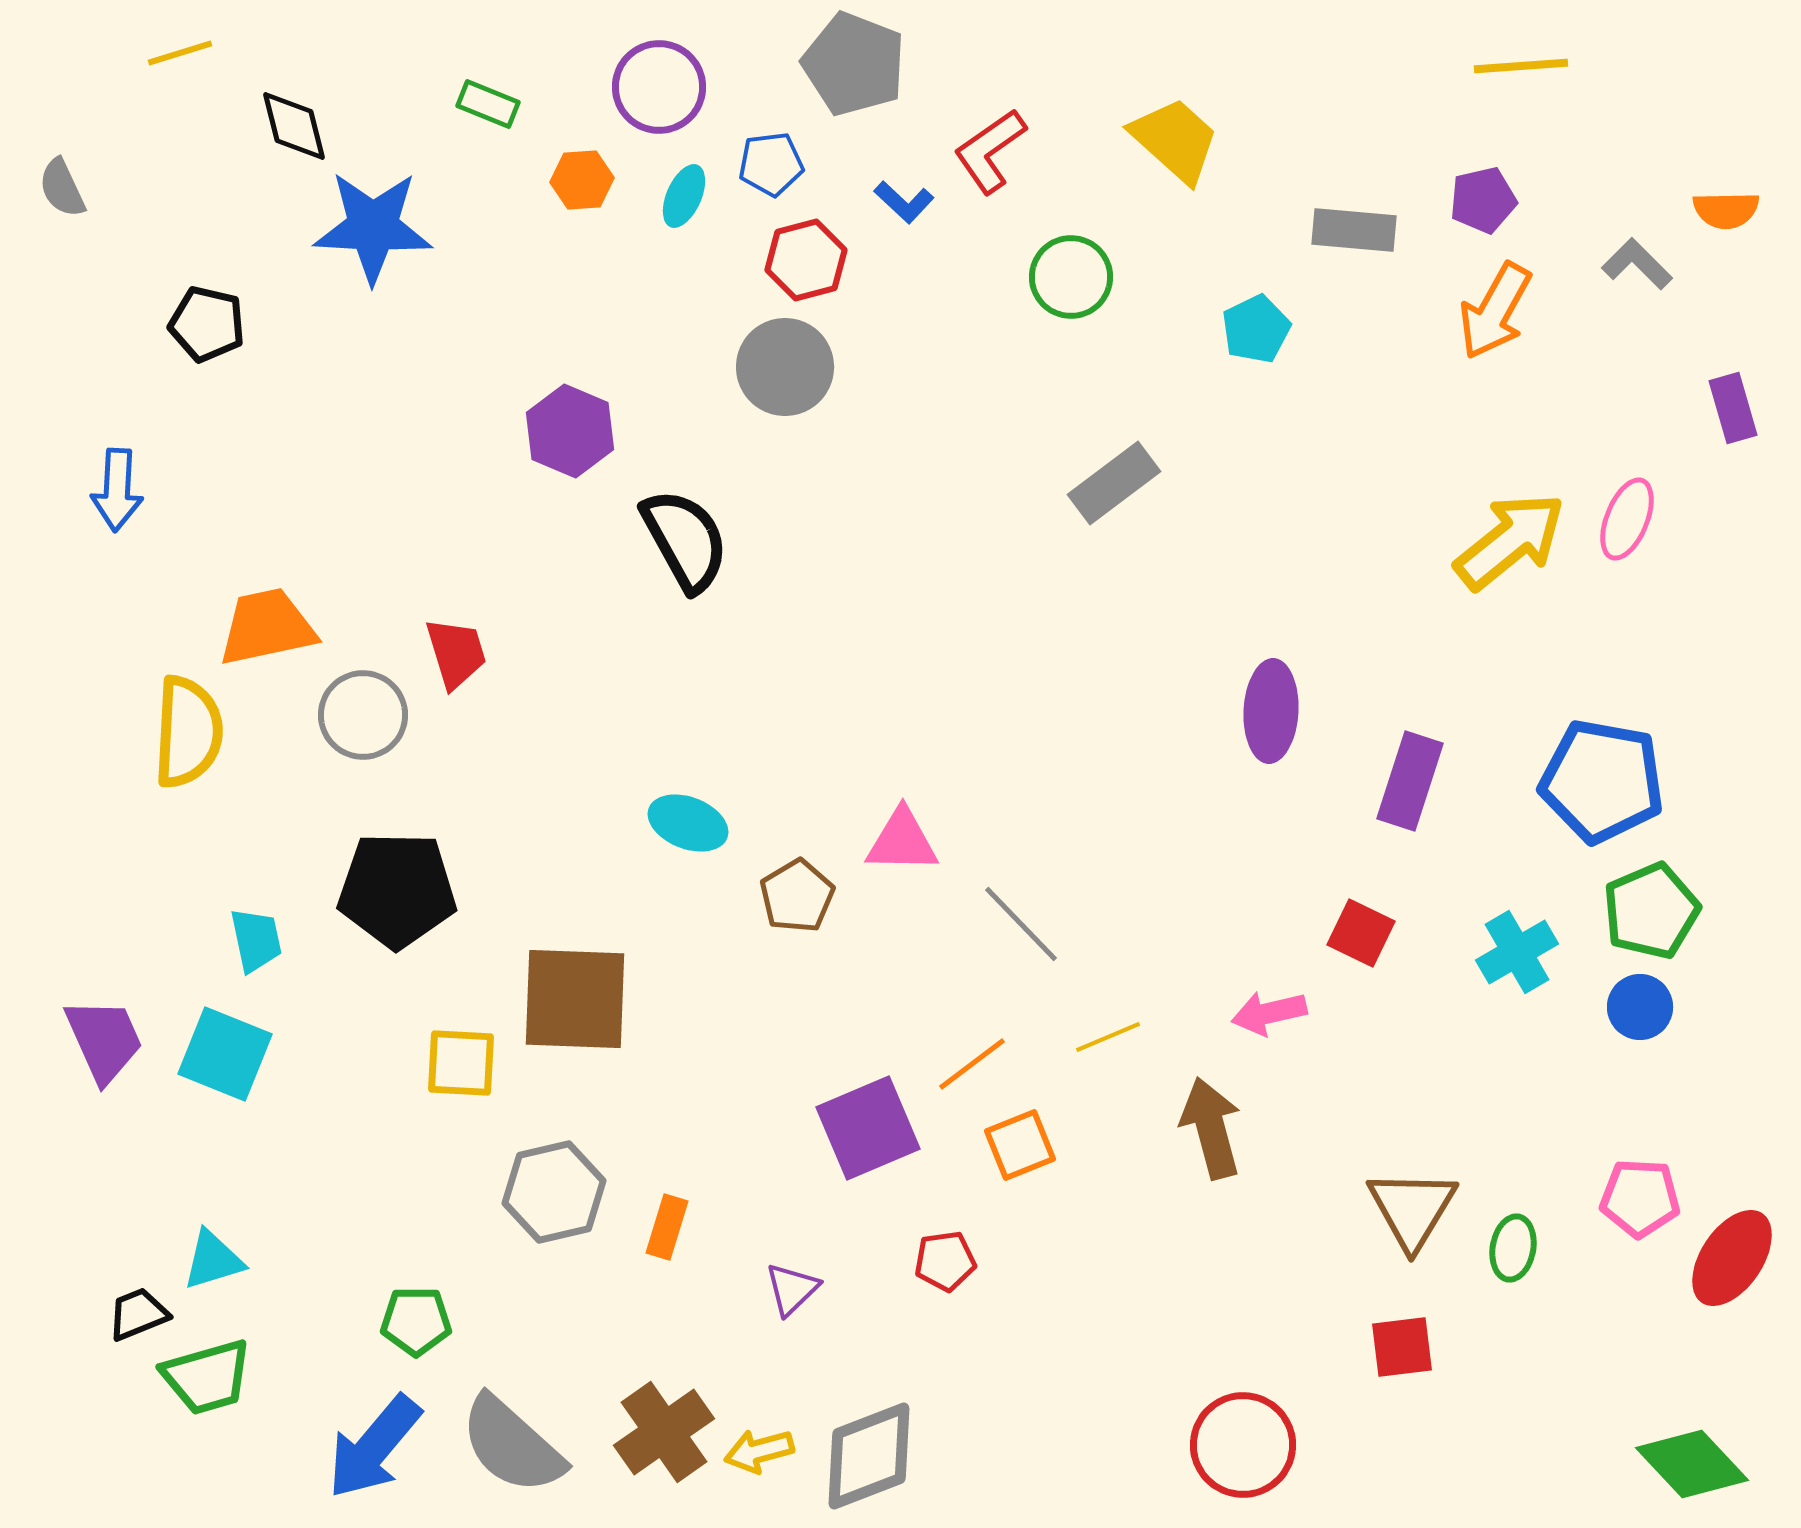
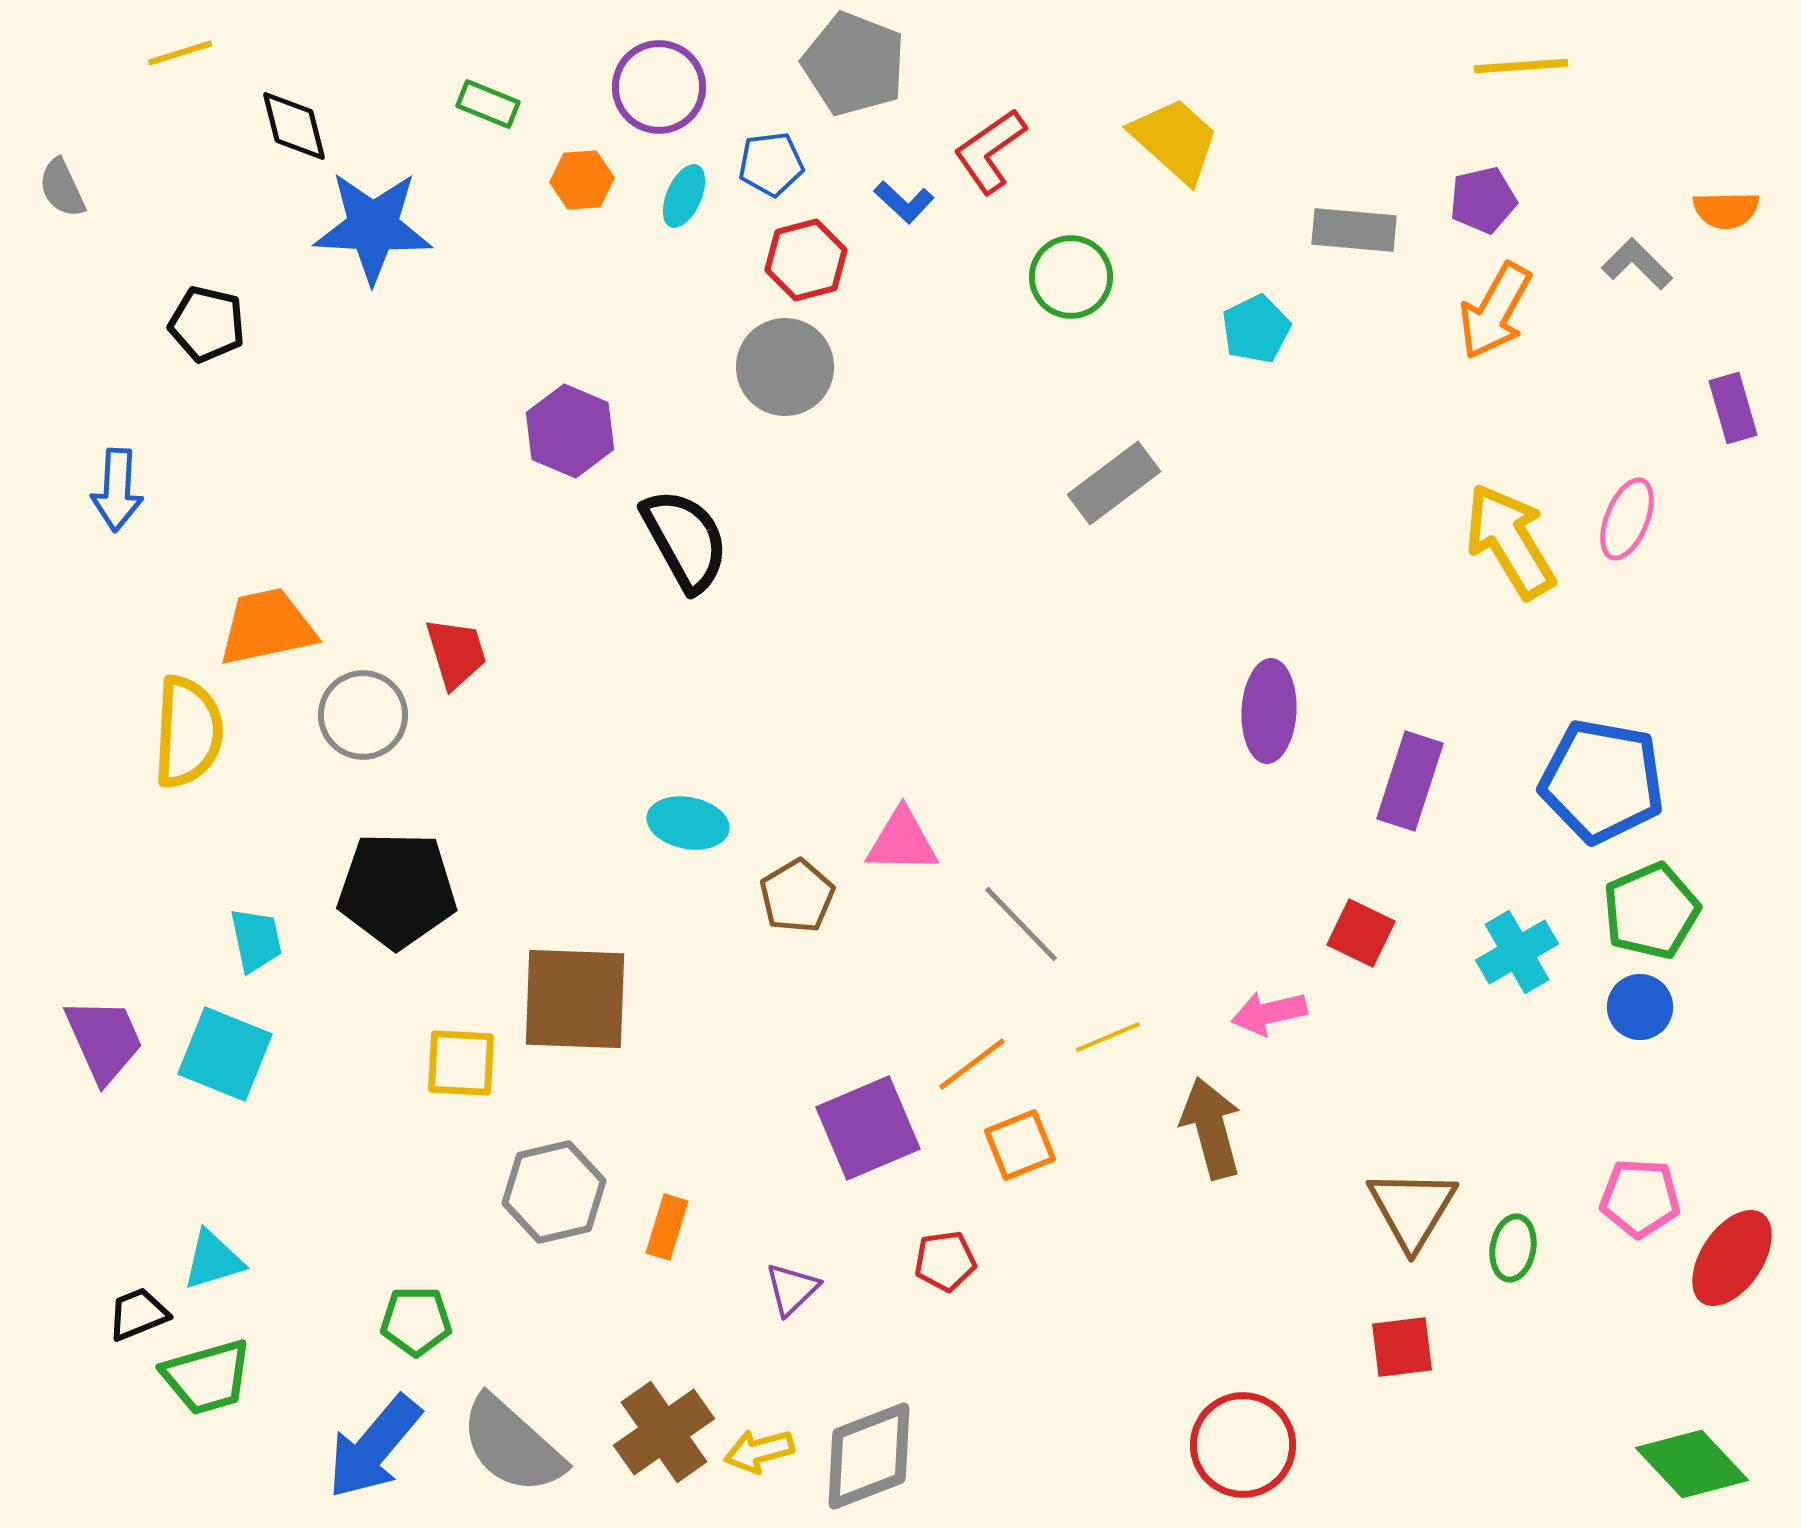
yellow arrow at (1510, 541): rotated 82 degrees counterclockwise
purple ellipse at (1271, 711): moved 2 px left
cyan ellipse at (688, 823): rotated 10 degrees counterclockwise
